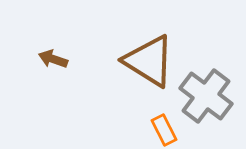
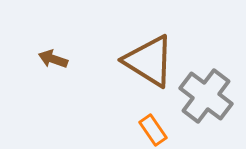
orange rectangle: moved 11 px left; rotated 8 degrees counterclockwise
